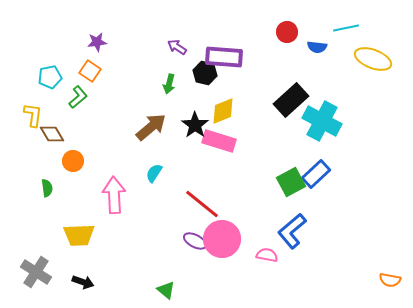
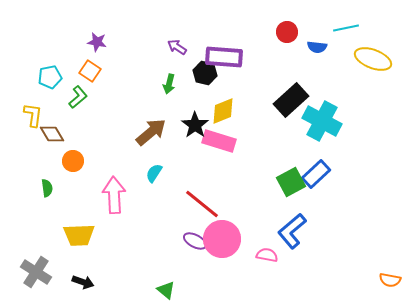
purple star: rotated 18 degrees clockwise
brown arrow: moved 5 px down
